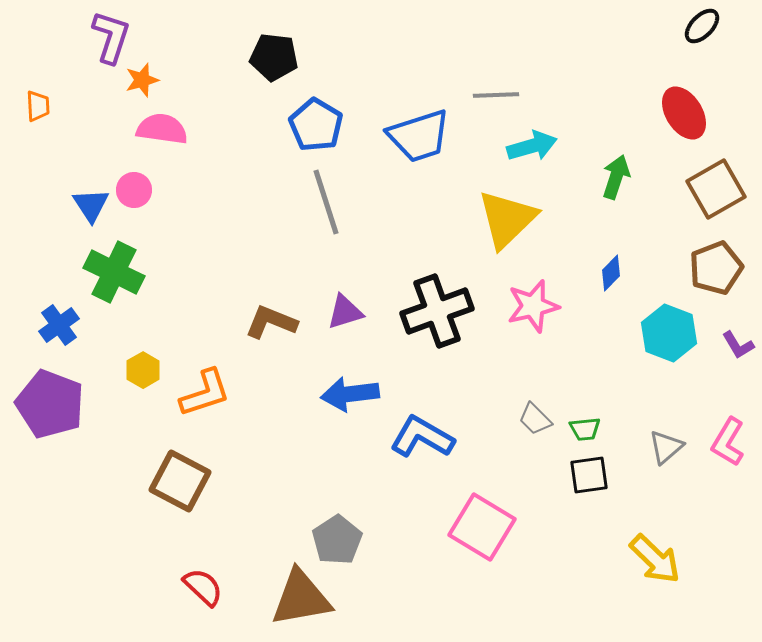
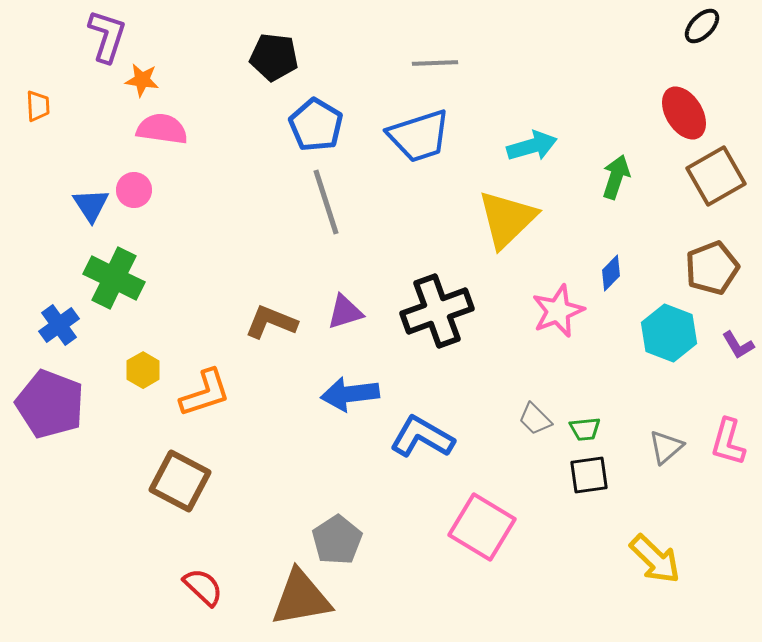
purple L-shape at (111, 37): moved 4 px left, 1 px up
orange star at (142, 80): rotated 24 degrees clockwise
gray line at (496, 95): moved 61 px left, 32 px up
brown square at (716, 189): moved 13 px up
brown pentagon at (716, 268): moved 4 px left
green cross at (114, 272): moved 6 px down
pink star at (533, 306): moved 25 px right, 5 px down; rotated 8 degrees counterclockwise
pink L-shape at (728, 442): rotated 15 degrees counterclockwise
